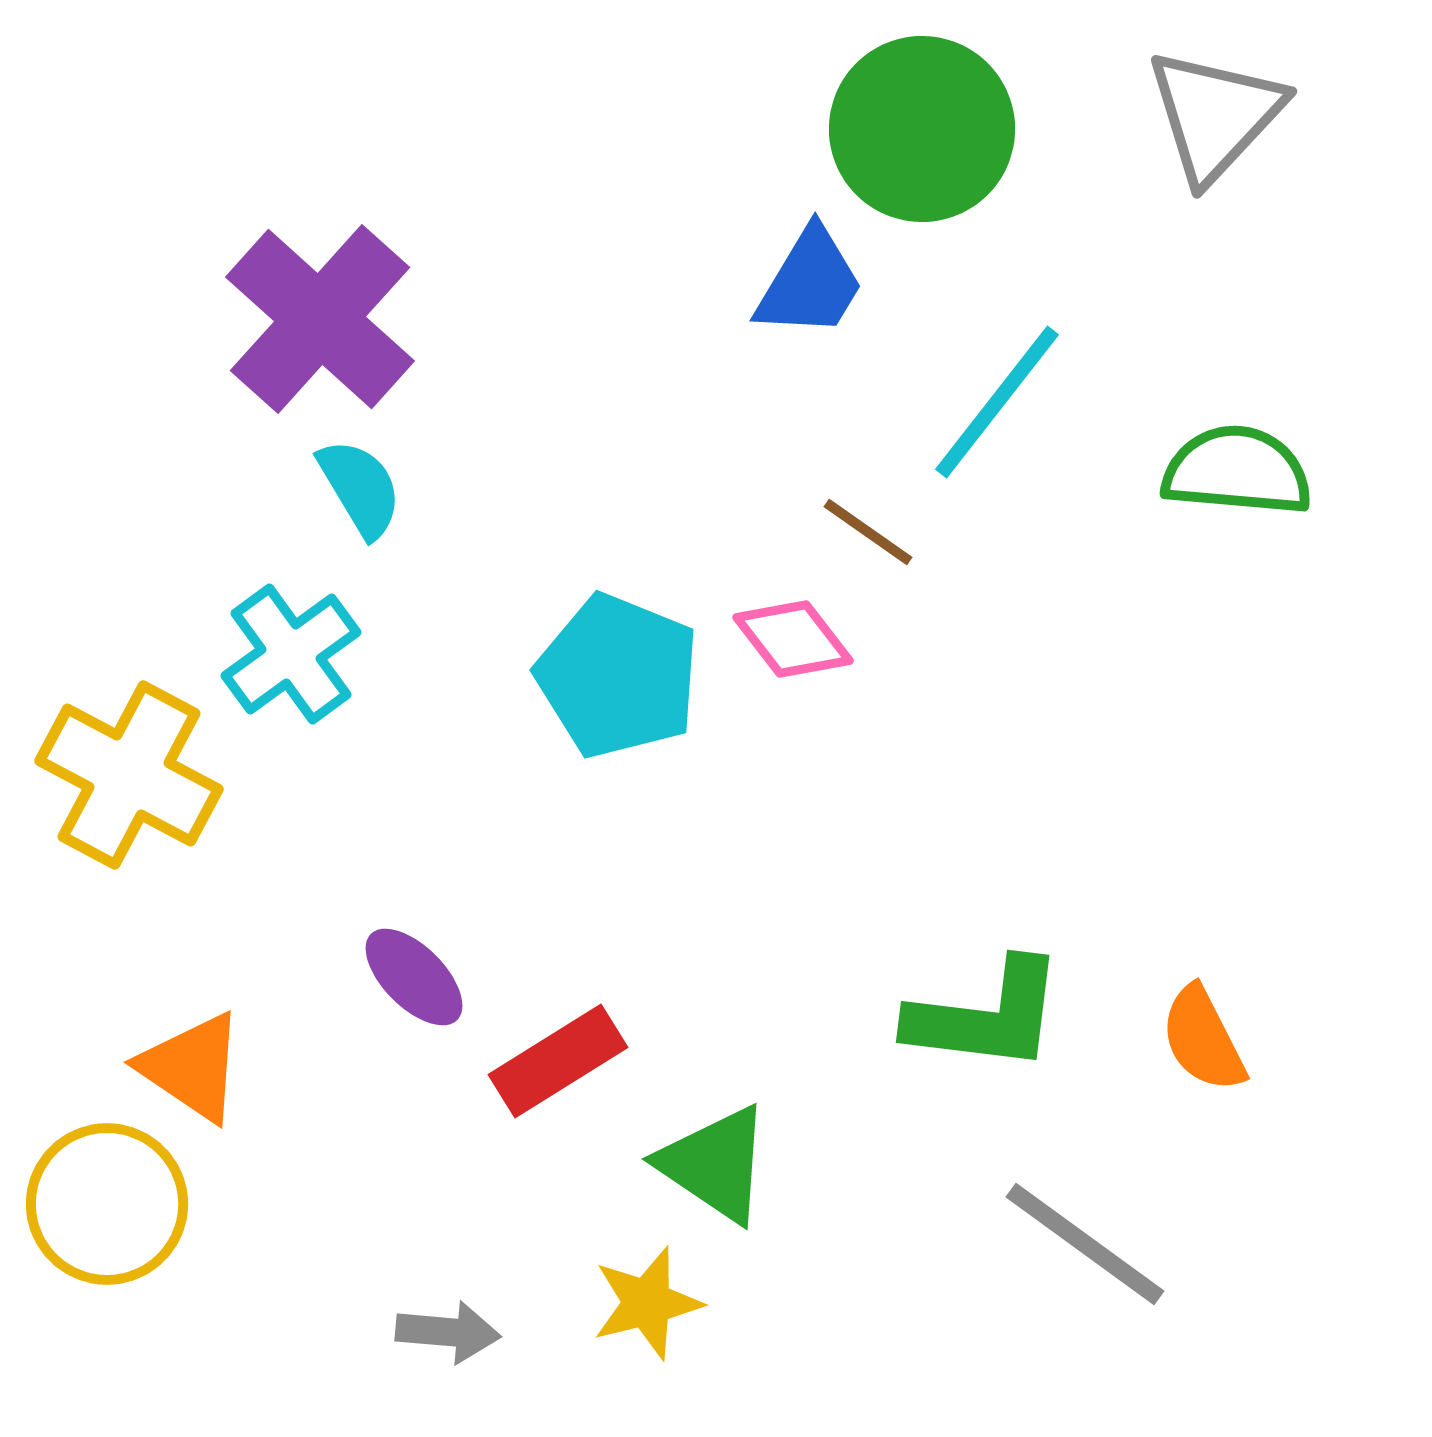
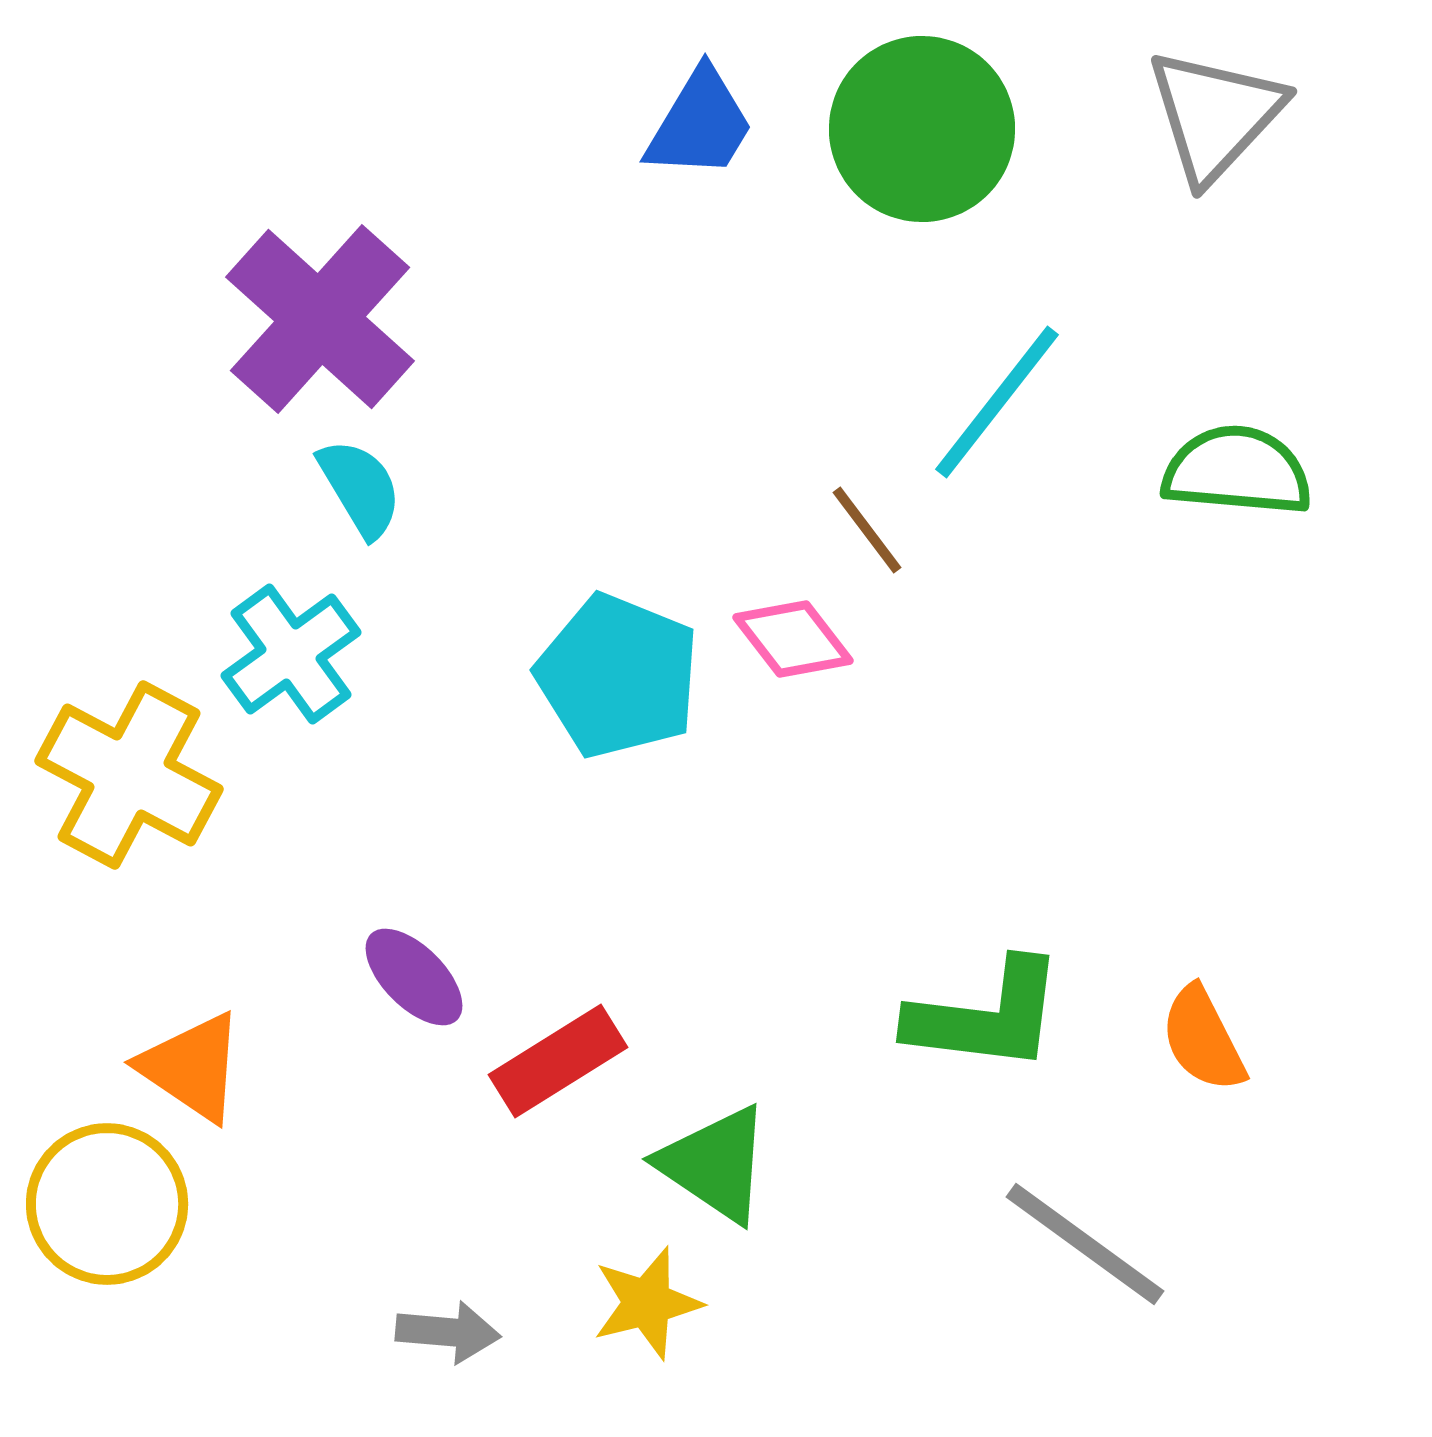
blue trapezoid: moved 110 px left, 159 px up
brown line: moved 1 px left, 2 px up; rotated 18 degrees clockwise
